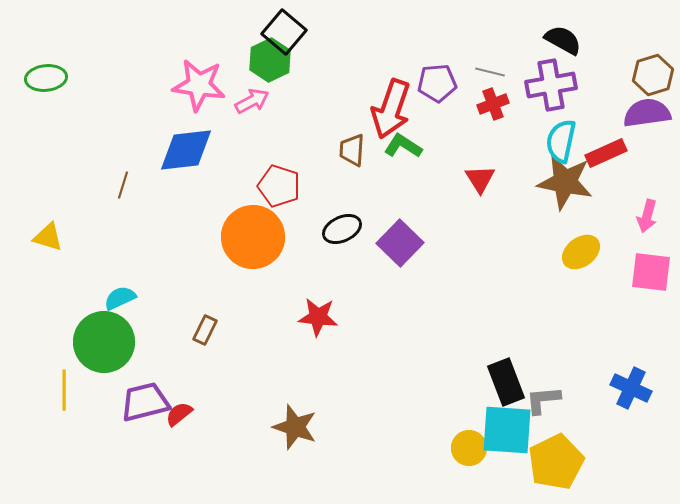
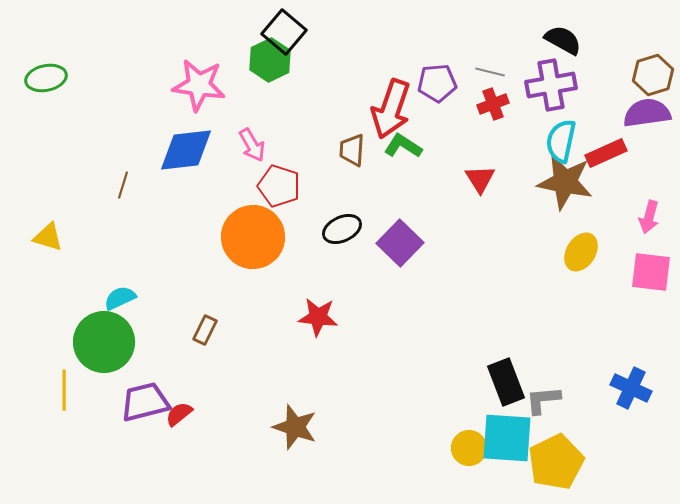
green ellipse at (46, 78): rotated 6 degrees counterclockwise
pink arrow at (252, 101): moved 44 px down; rotated 88 degrees clockwise
pink arrow at (647, 216): moved 2 px right, 1 px down
yellow ellipse at (581, 252): rotated 21 degrees counterclockwise
cyan square at (507, 430): moved 8 px down
